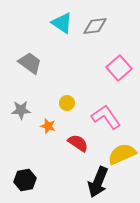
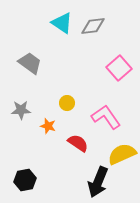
gray diamond: moved 2 px left
